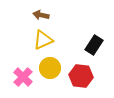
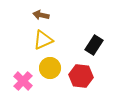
pink cross: moved 4 px down
